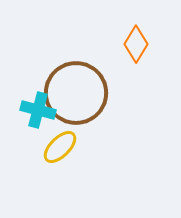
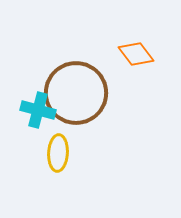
orange diamond: moved 10 px down; rotated 69 degrees counterclockwise
yellow ellipse: moved 2 px left, 6 px down; rotated 42 degrees counterclockwise
